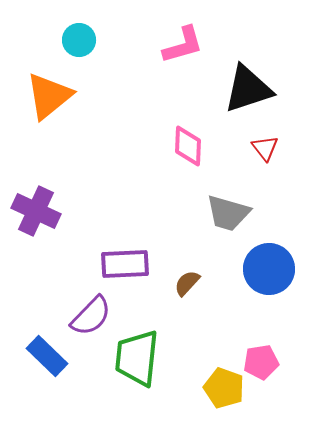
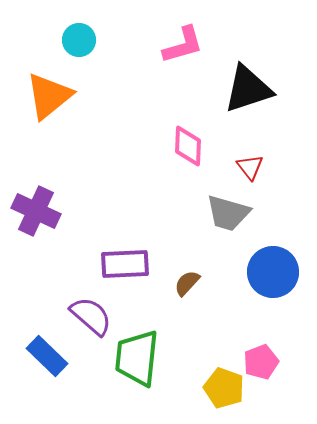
red triangle: moved 15 px left, 19 px down
blue circle: moved 4 px right, 3 px down
purple semicircle: rotated 93 degrees counterclockwise
pink pentagon: rotated 12 degrees counterclockwise
